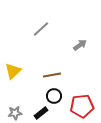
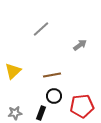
black rectangle: rotated 32 degrees counterclockwise
